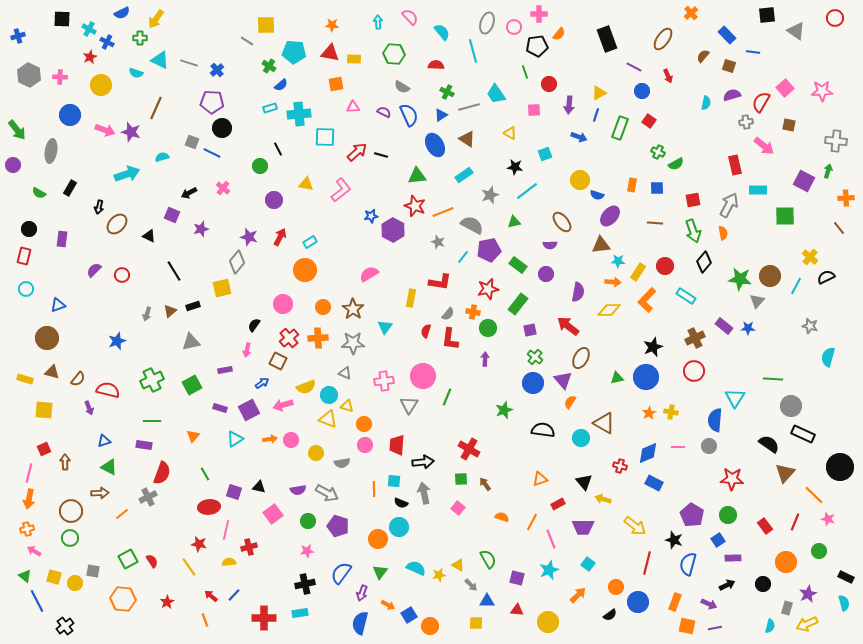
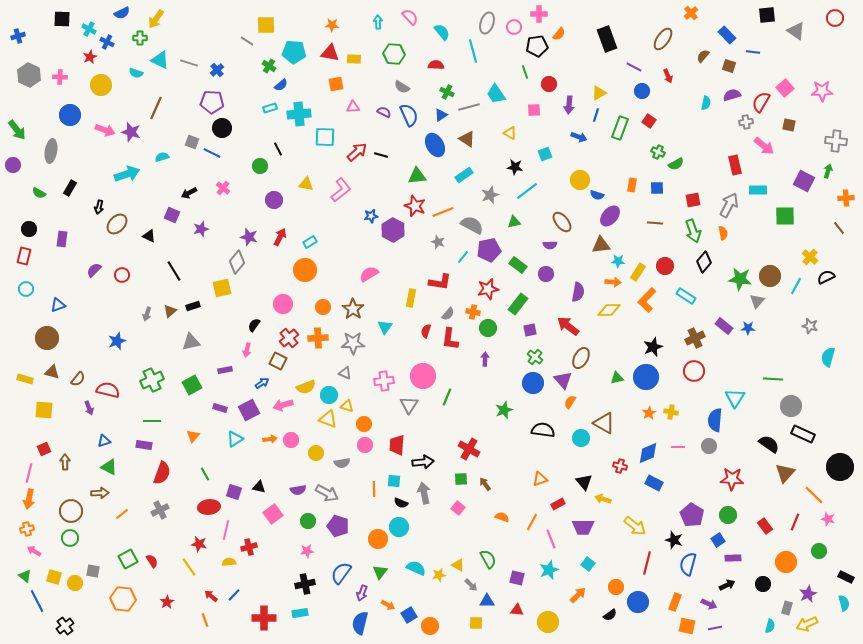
gray cross at (148, 497): moved 12 px right, 13 px down
